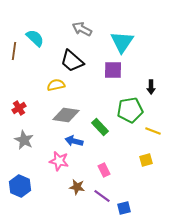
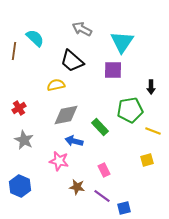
gray diamond: rotated 20 degrees counterclockwise
yellow square: moved 1 px right
